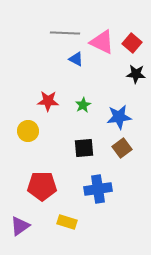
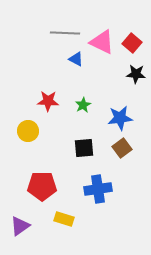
blue star: moved 1 px right, 1 px down
yellow rectangle: moved 3 px left, 3 px up
